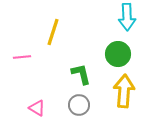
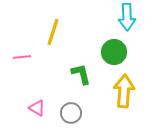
green circle: moved 4 px left, 2 px up
gray circle: moved 8 px left, 8 px down
